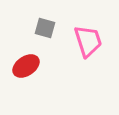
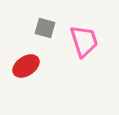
pink trapezoid: moved 4 px left
